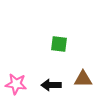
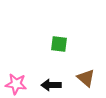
brown triangle: moved 3 px right, 1 px up; rotated 42 degrees clockwise
